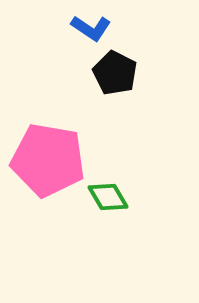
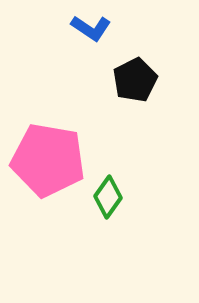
black pentagon: moved 20 px right, 7 px down; rotated 18 degrees clockwise
green diamond: rotated 66 degrees clockwise
